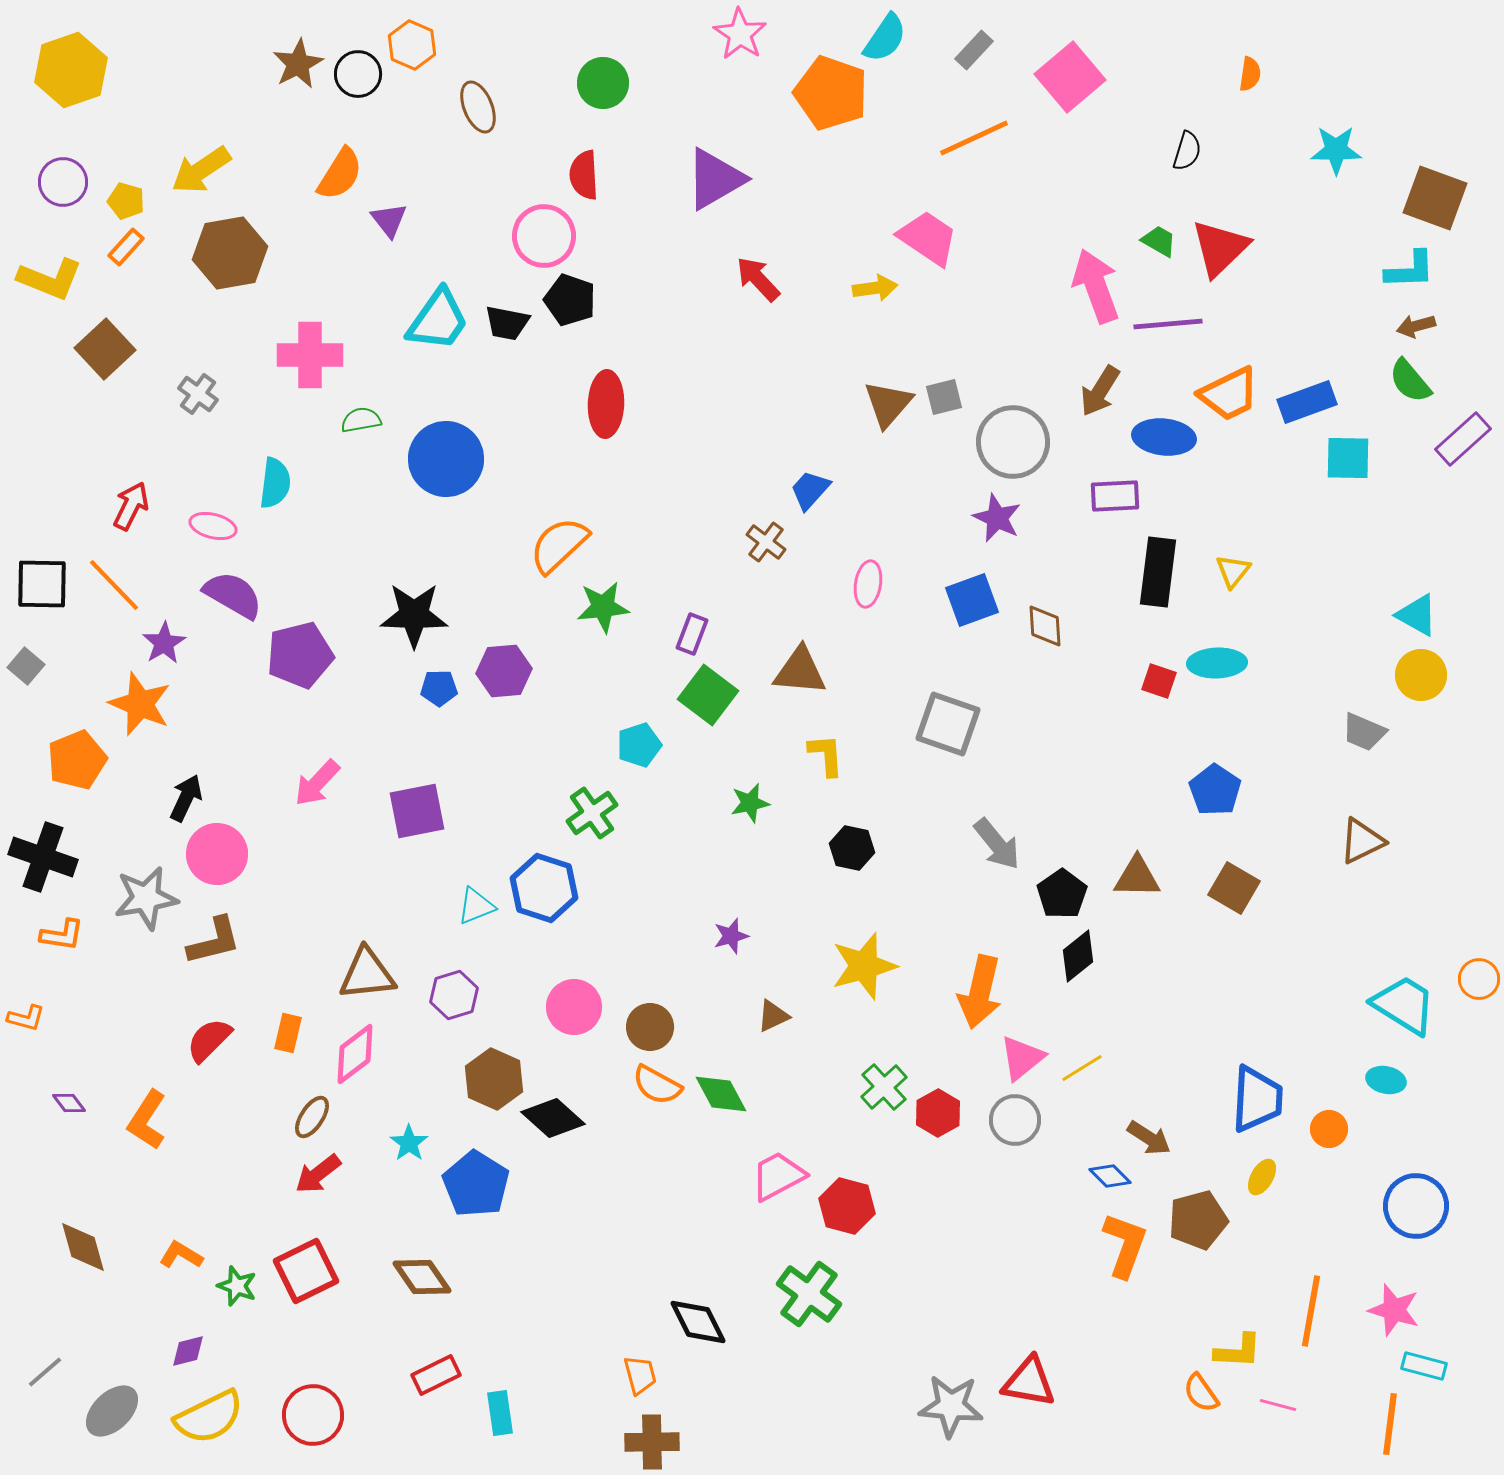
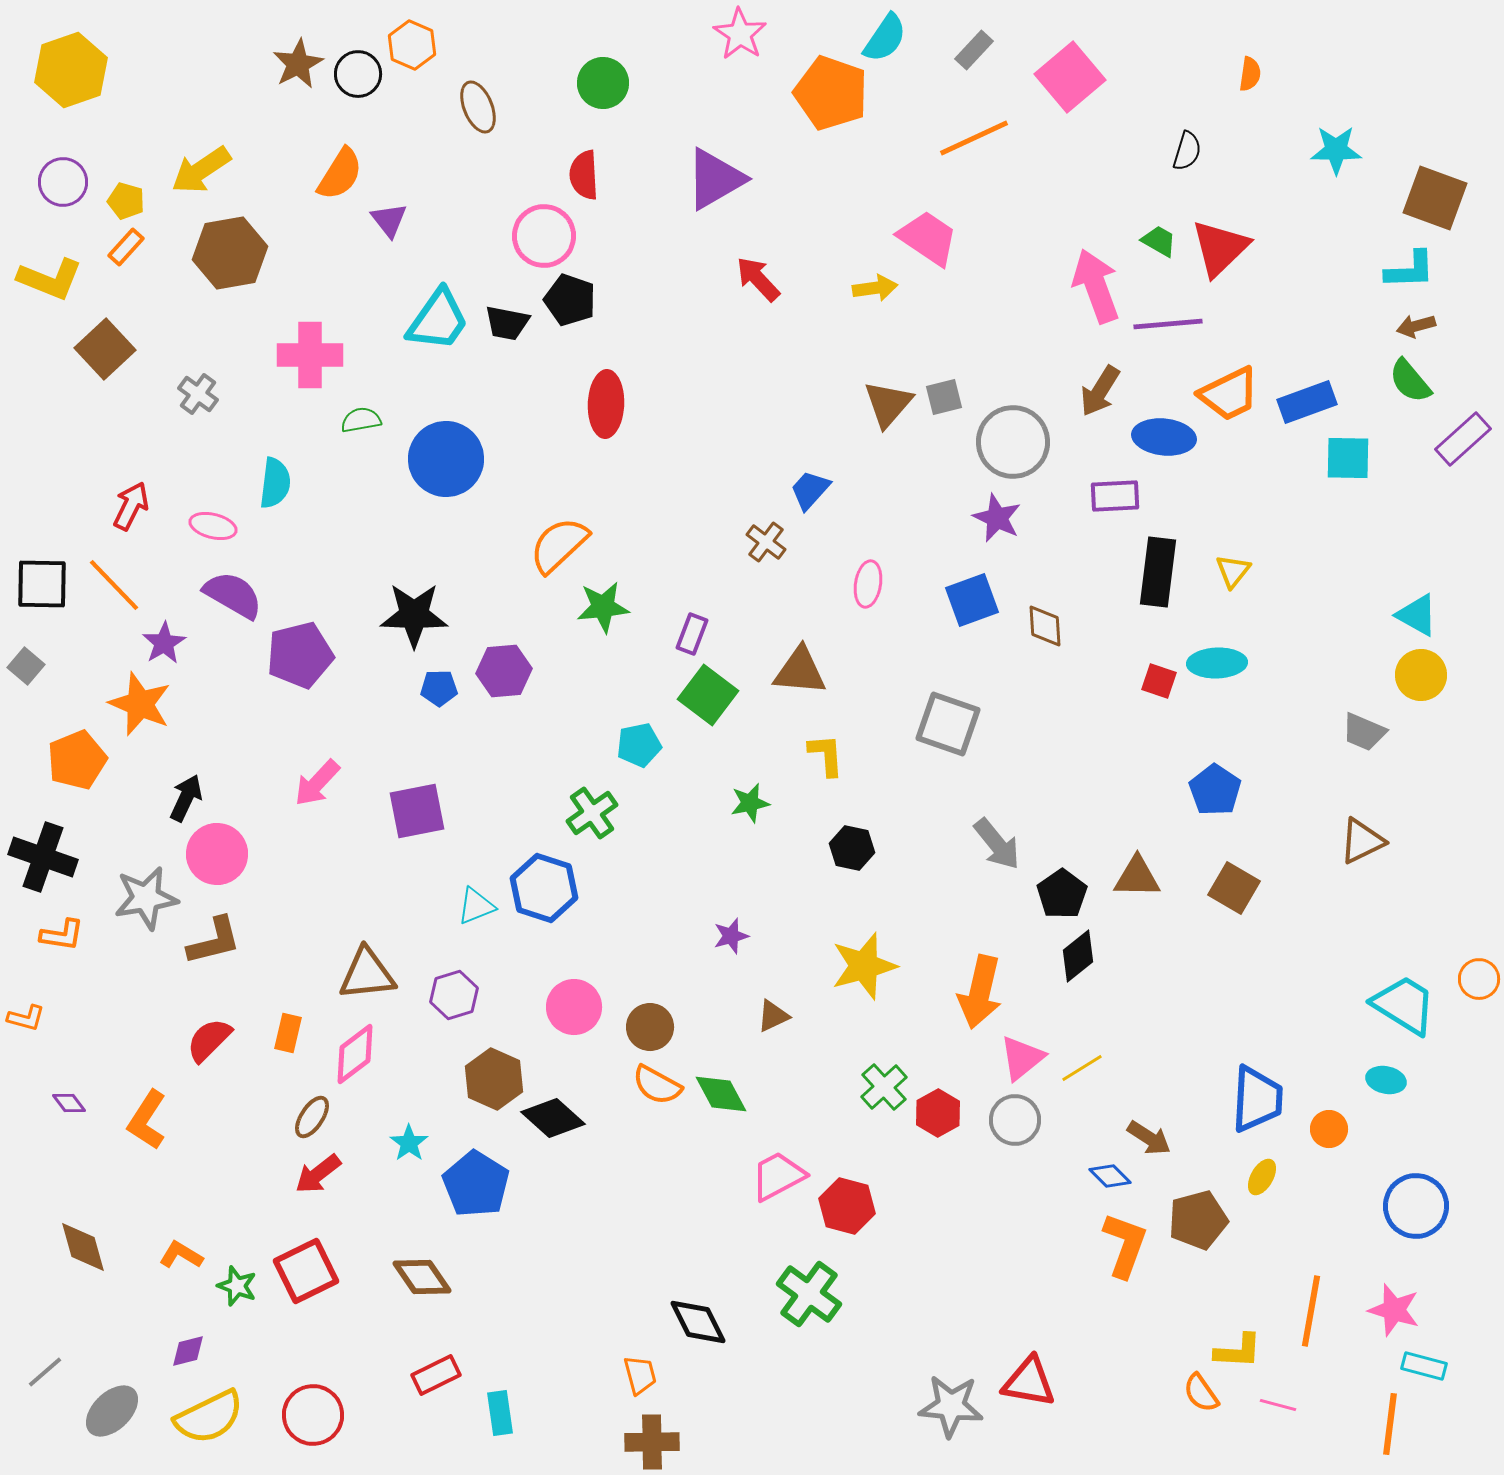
cyan pentagon at (639, 745): rotated 6 degrees clockwise
